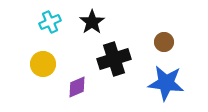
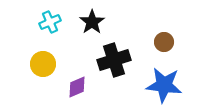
black cross: moved 1 px down
blue star: moved 2 px left, 2 px down
